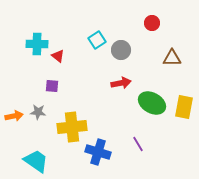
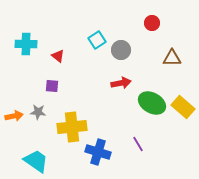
cyan cross: moved 11 px left
yellow rectangle: moved 1 px left; rotated 60 degrees counterclockwise
